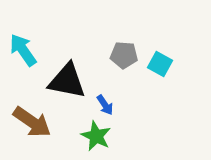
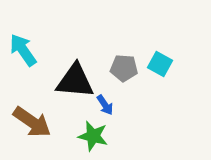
gray pentagon: moved 13 px down
black triangle: moved 8 px right; rotated 6 degrees counterclockwise
green star: moved 3 px left; rotated 12 degrees counterclockwise
